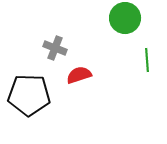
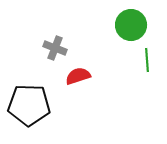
green circle: moved 6 px right, 7 px down
red semicircle: moved 1 px left, 1 px down
black pentagon: moved 10 px down
